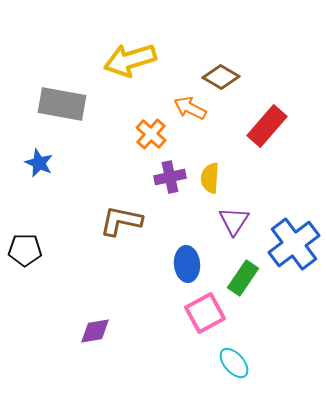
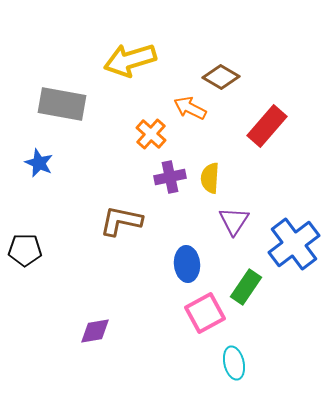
green rectangle: moved 3 px right, 9 px down
cyan ellipse: rotated 28 degrees clockwise
